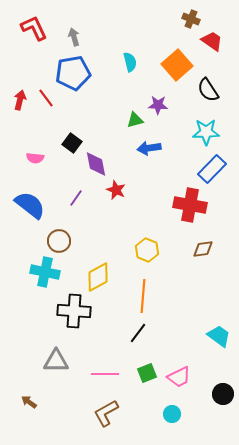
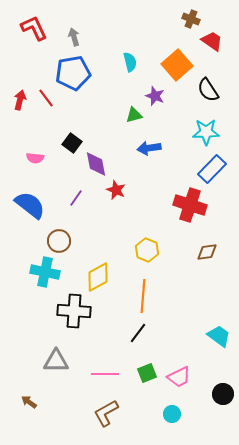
purple star: moved 3 px left, 9 px up; rotated 18 degrees clockwise
green triangle: moved 1 px left, 5 px up
red cross: rotated 8 degrees clockwise
brown diamond: moved 4 px right, 3 px down
